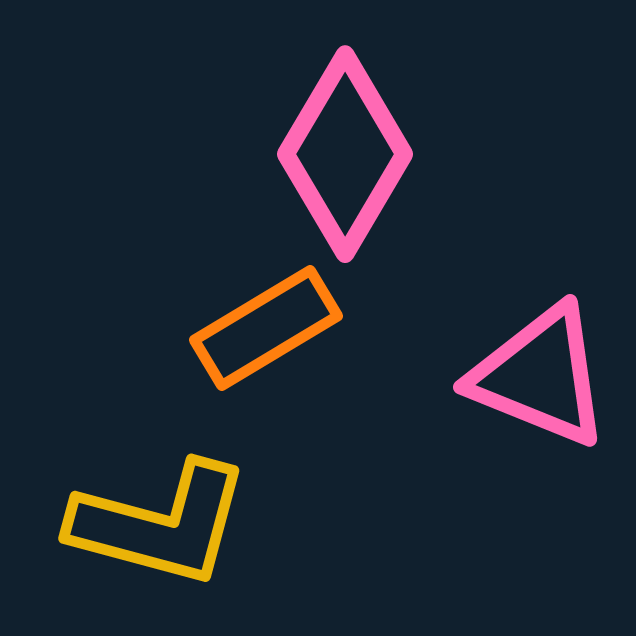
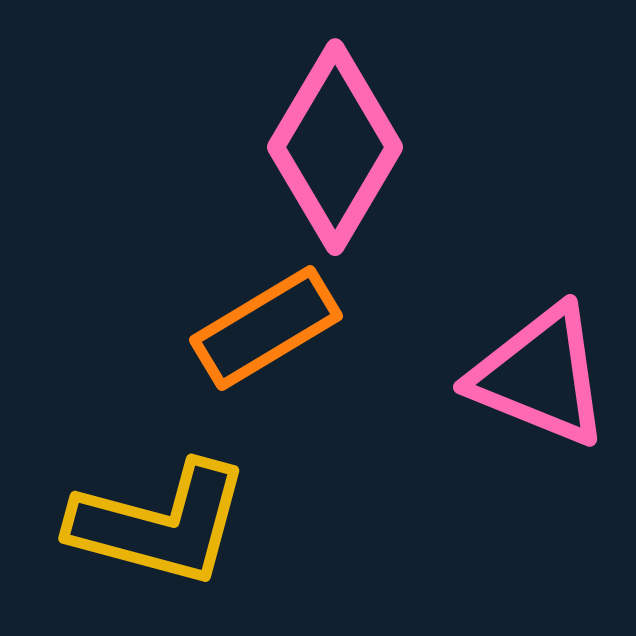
pink diamond: moved 10 px left, 7 px up
